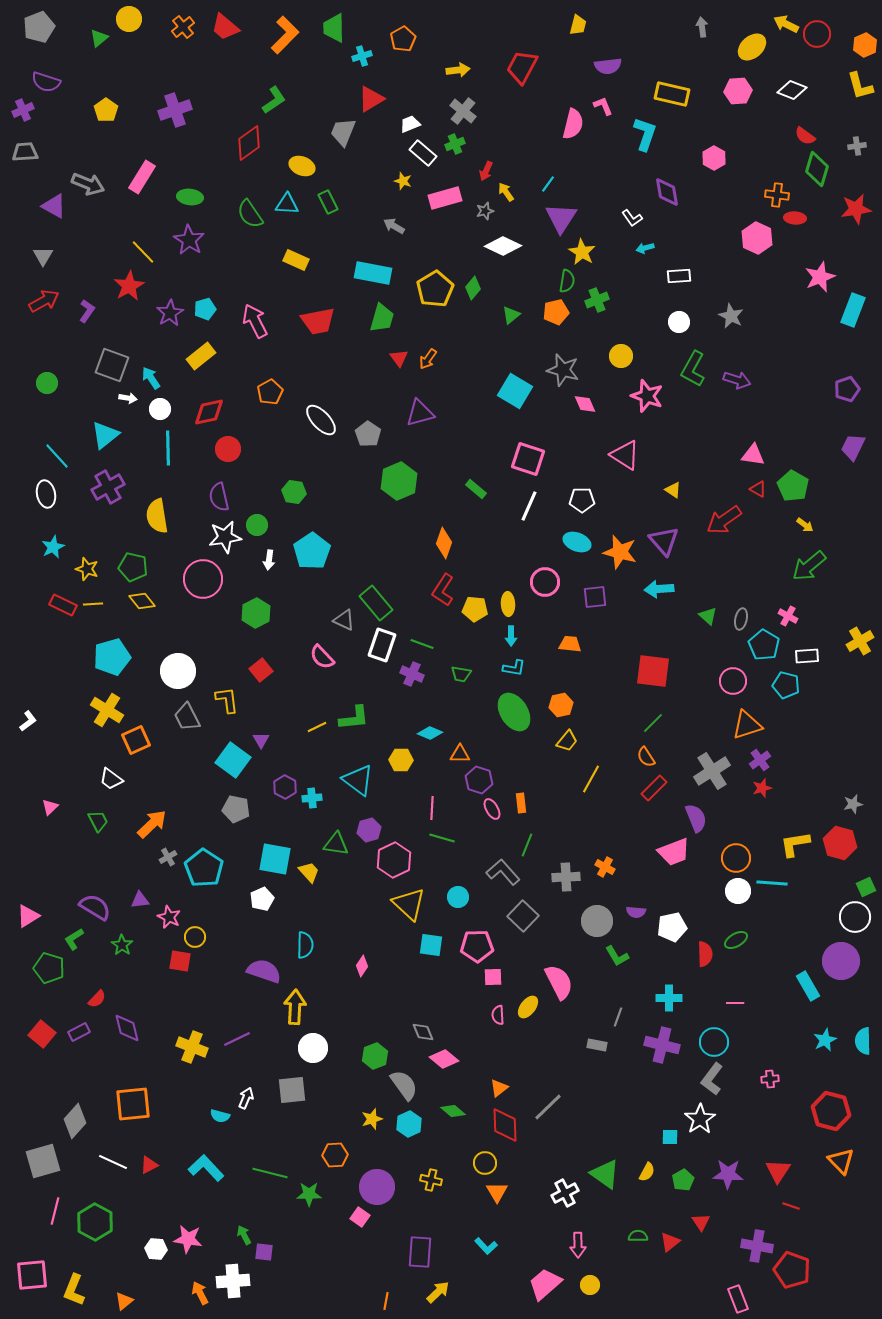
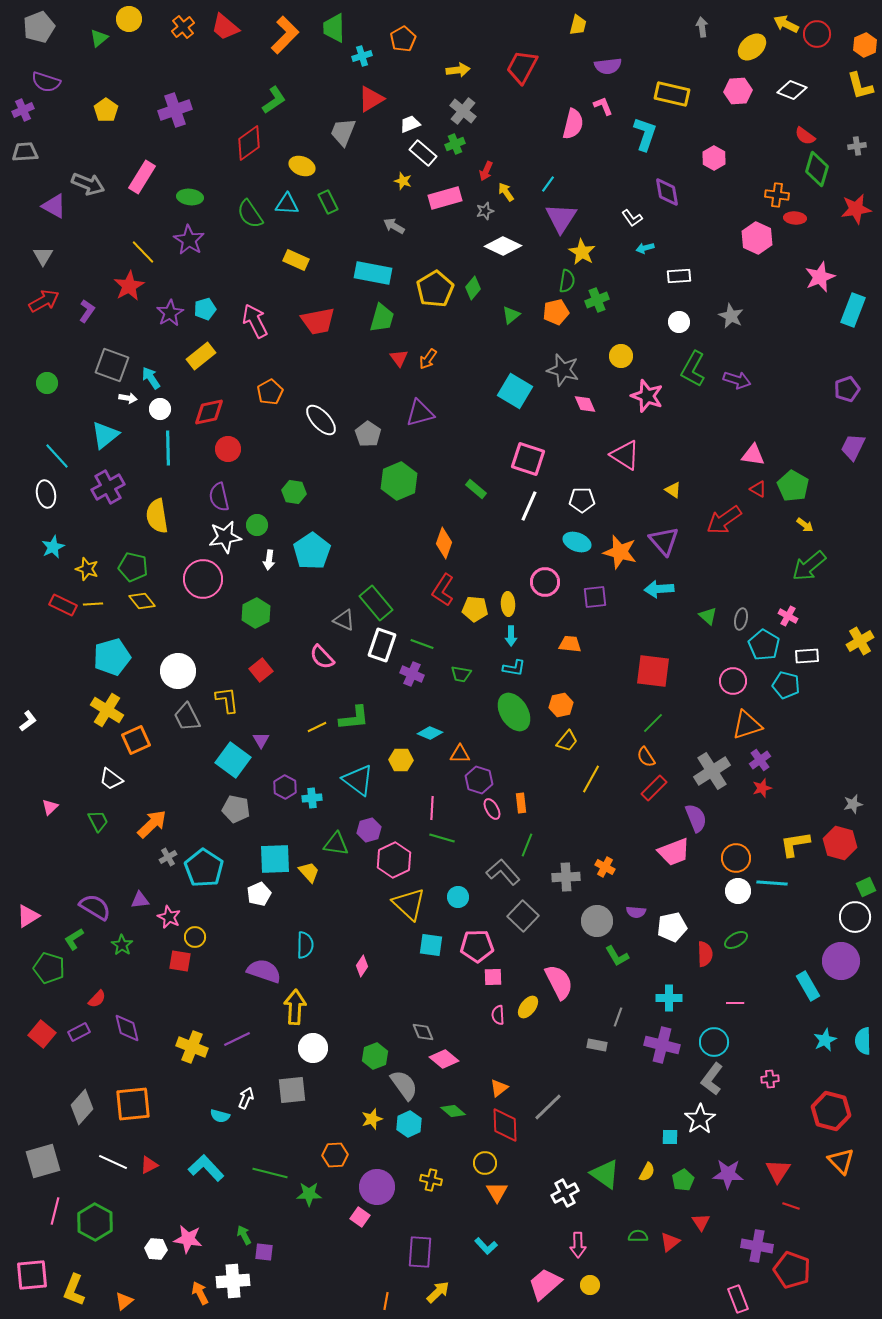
cyan square at (275, 859): rotated 12 degrees counterclockwise
white pentagon at (262, 899): moved 3 px left, 5 px up
gray diamond at (75, 1121): moved 7 px right, 14 px up
